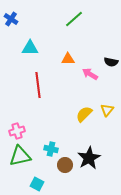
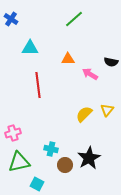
pink cross: moved 4 px left, 2 px down
green triangle: moved 1 px left, 6 px down
